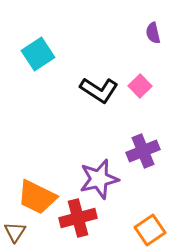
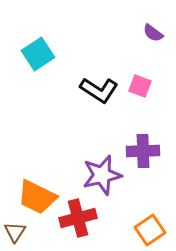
purple semicircle: rotated 40 degrees counterclockwise
pink square: rotated 25 degrees counterclockwise
purple cross: rotated 20 degrees clockwise
purple star: moved 3 px right, 4 px up
